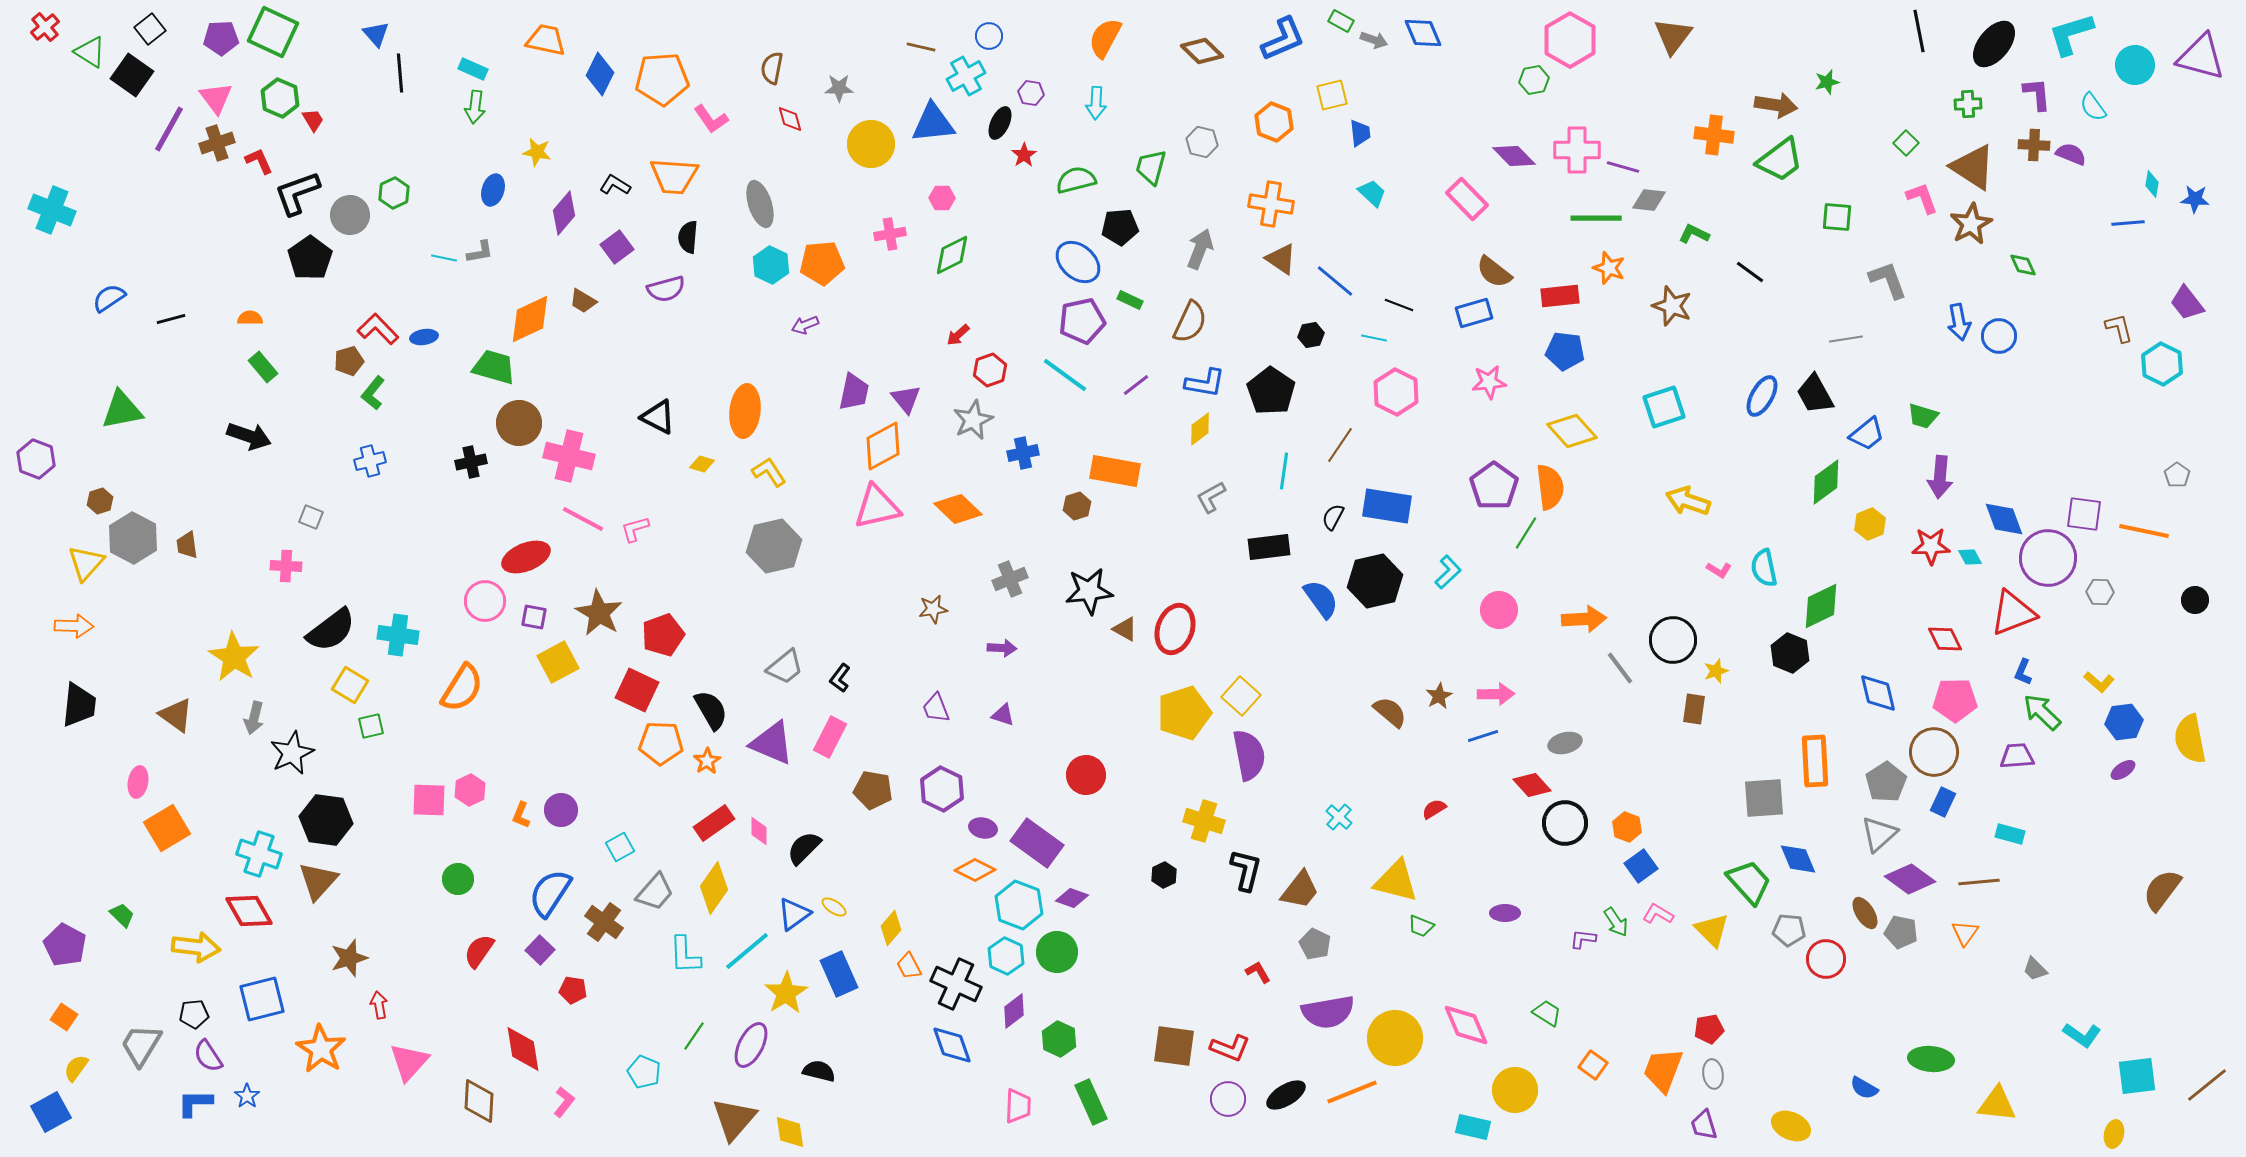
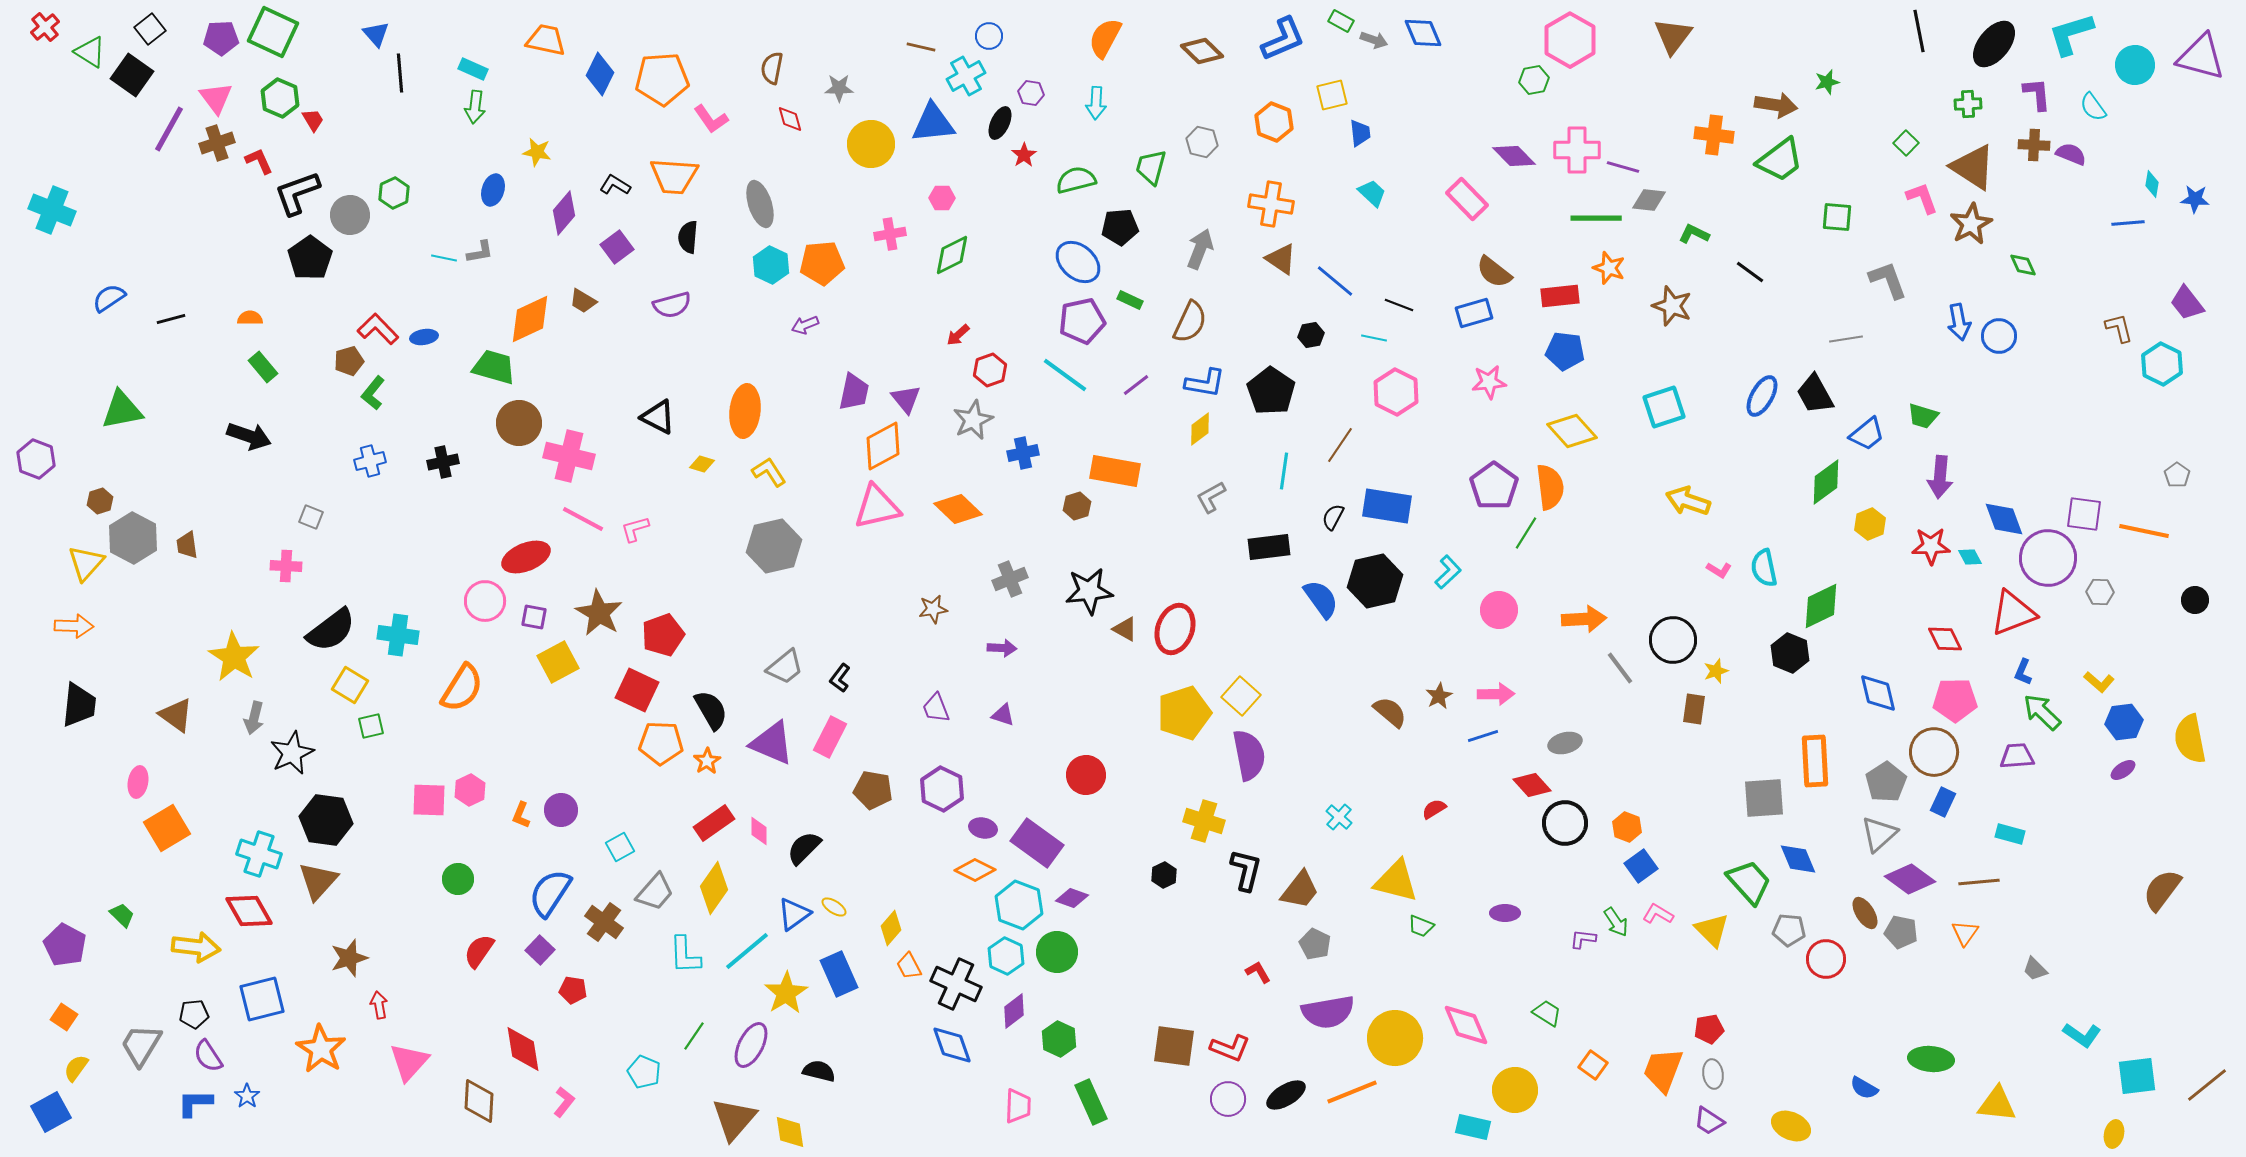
purple semicircle at (666, 289): moved 6 px right, 16 px down
black cross at (471, 462): moved 28 px left
purple trapezoid at (1704, 1125): moved 5 px right, 4 px up; rotated 40 degrees counterclockwise
